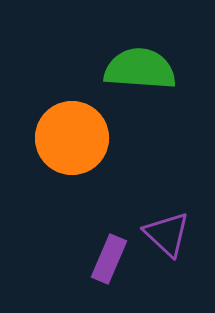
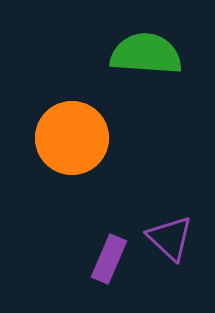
green semicircle: moved 6 px right, 15 px up
purple triangle: moved 3 px right, 4 px down
